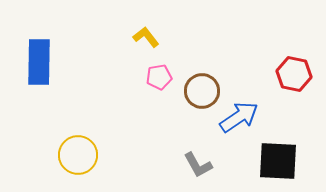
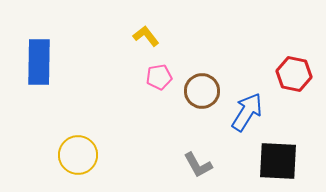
yellow L-shape: moved 1 px up
blue arrow: moved 8 px right, 5 px up; rotated 24 degrees counterclockwise
